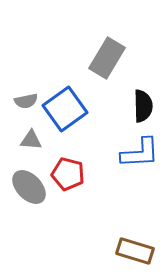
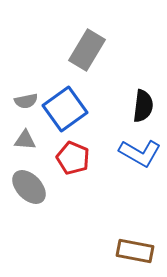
gray rectangle: moved 20 px left, 8 px up
black semicircle: rotated 8 degrees clockwise
gray triangle: moved 6 px left
blue L-shape: rotated 33 degrees clockwise
red pentagon: moved 5 px right, 16 px up; rotated 8 degrees clockwise
brown rectangle: rotated 6 degrees counterclockwise
